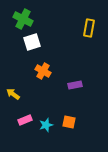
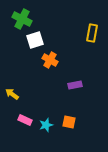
green cross: moved 1 px left
yellow rectangle: moved 3 px right, 5 px down
white square: moved 3 px right, 2 px up
orange cross: moved 7 px right, 11 px up
yellow arrow: moved 1 px left
pink rectangle: rotated 48 degrees clockwise
